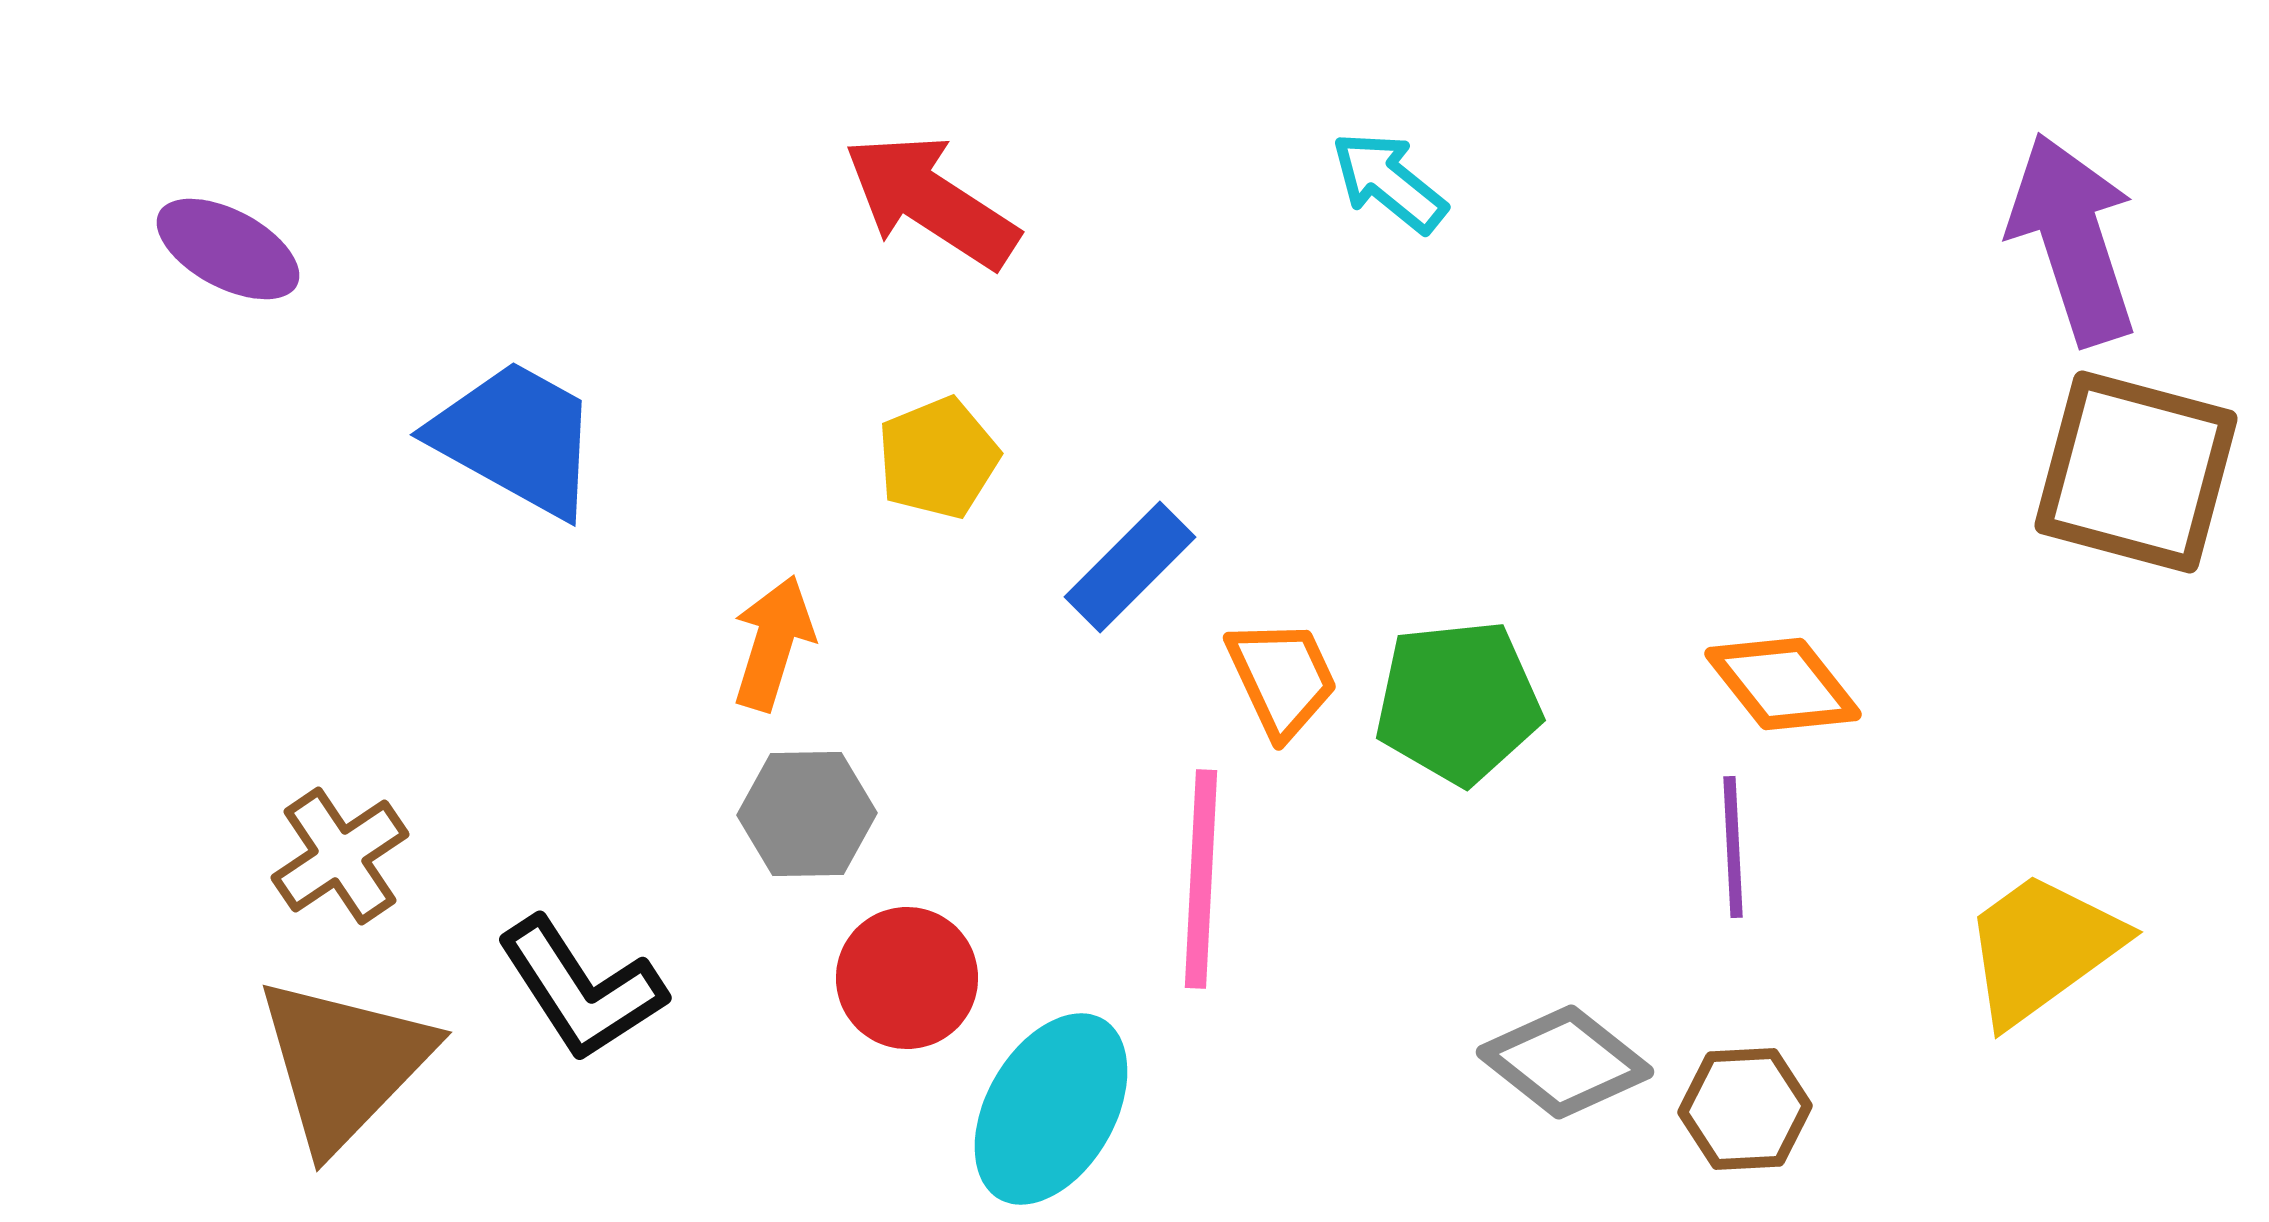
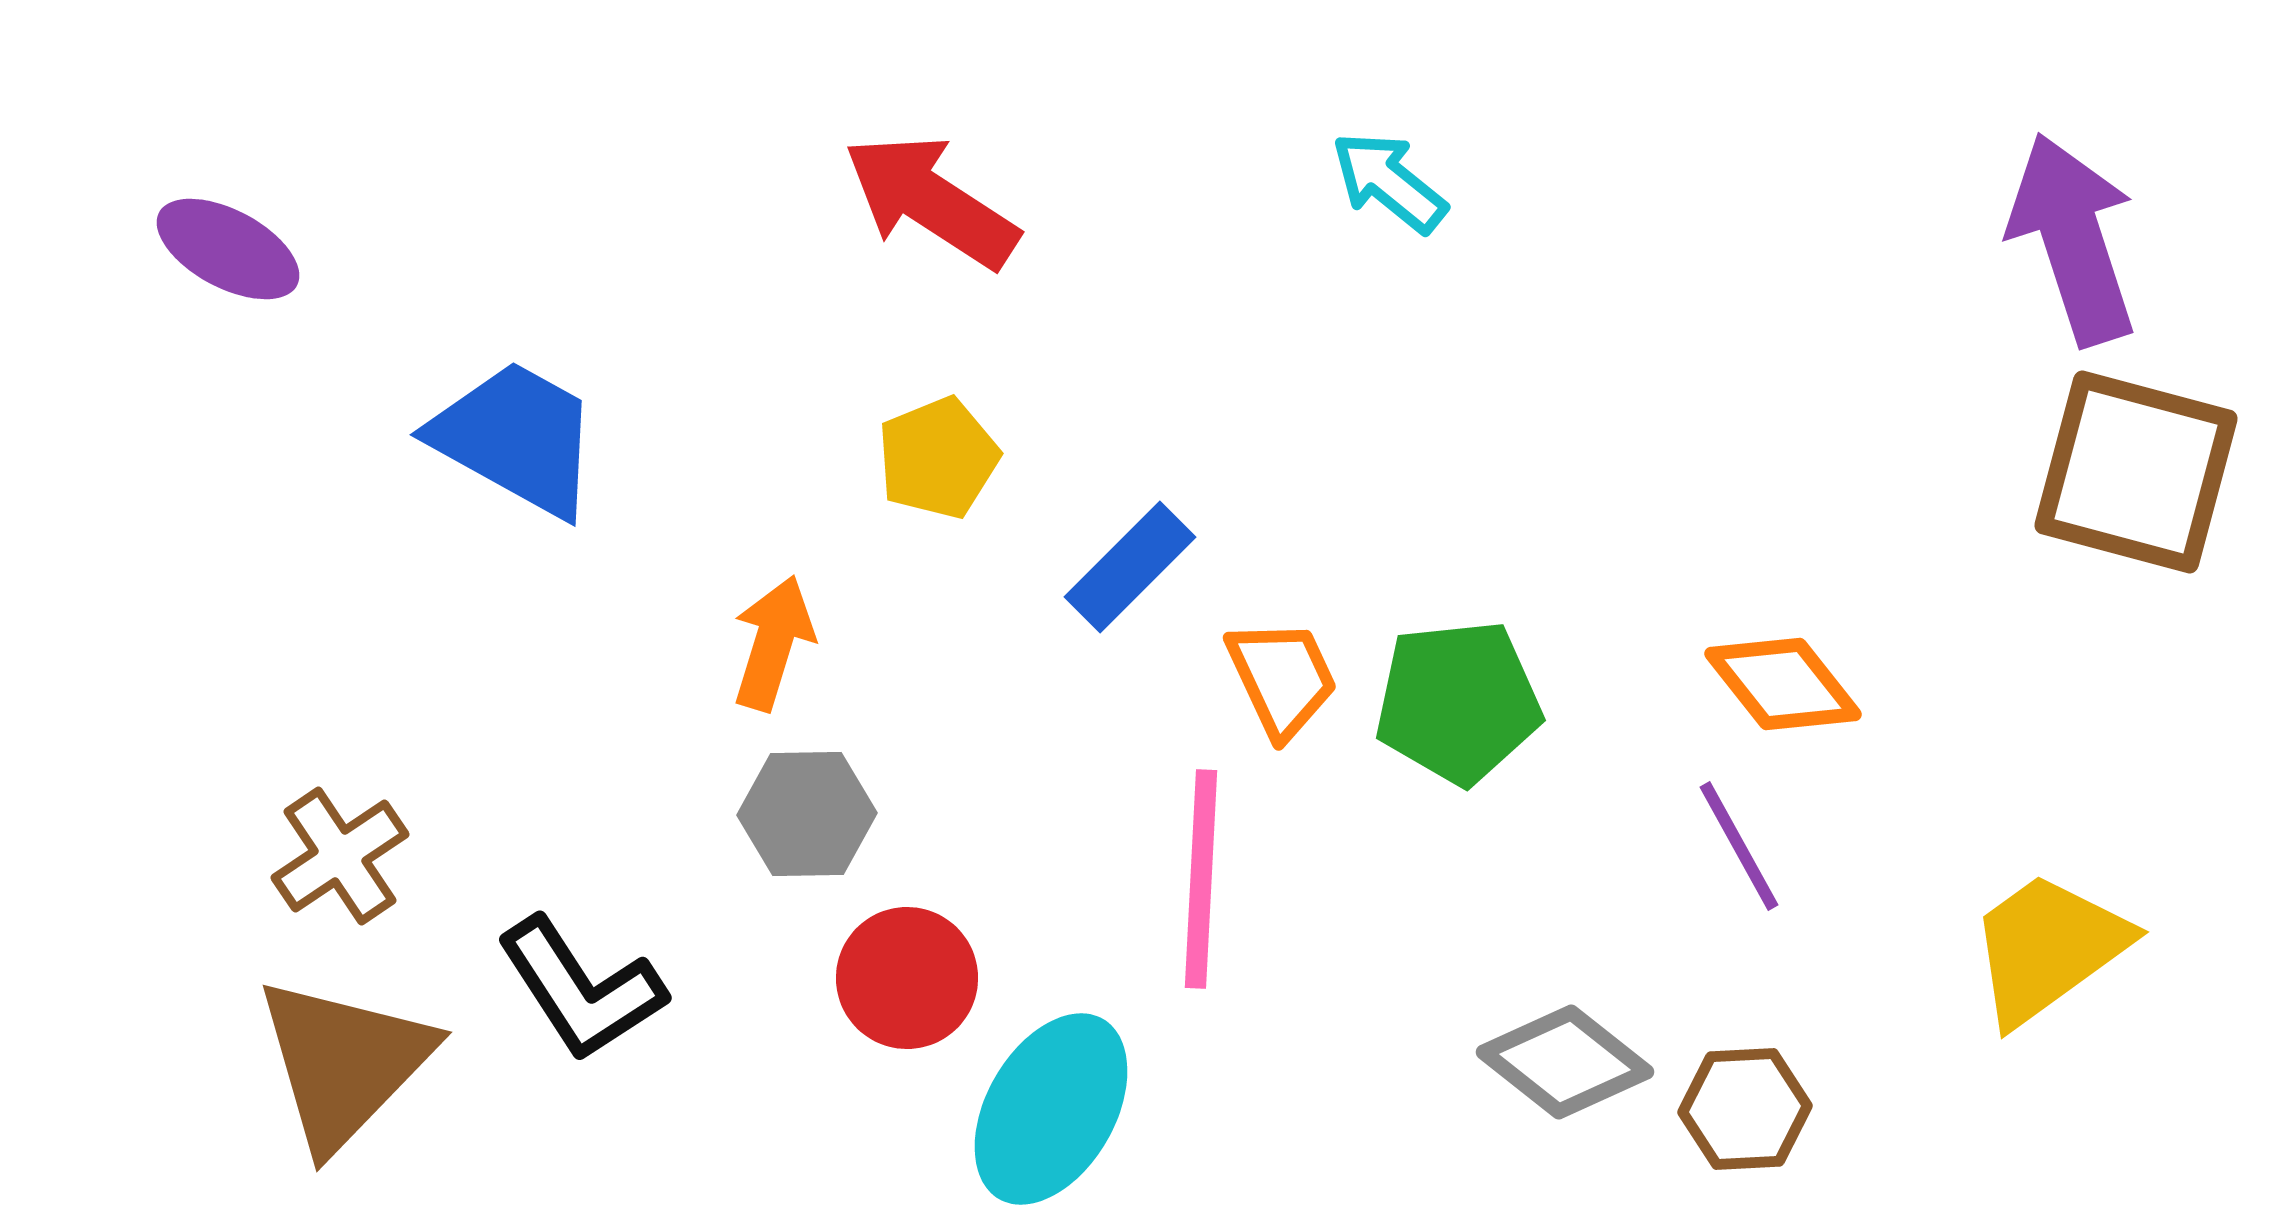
purple line: moved 6 px right, 1 px up; rotated 26 degrees counterclockwise
yellow trapezoid: moved 6 px right
